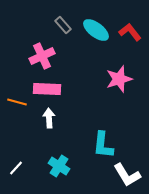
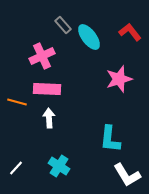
cyan ellipse: moved 7 px left, 7 px down; rotated 16 degrees clockwise
cyan L-shape: moved 7 px right, 6 px up
